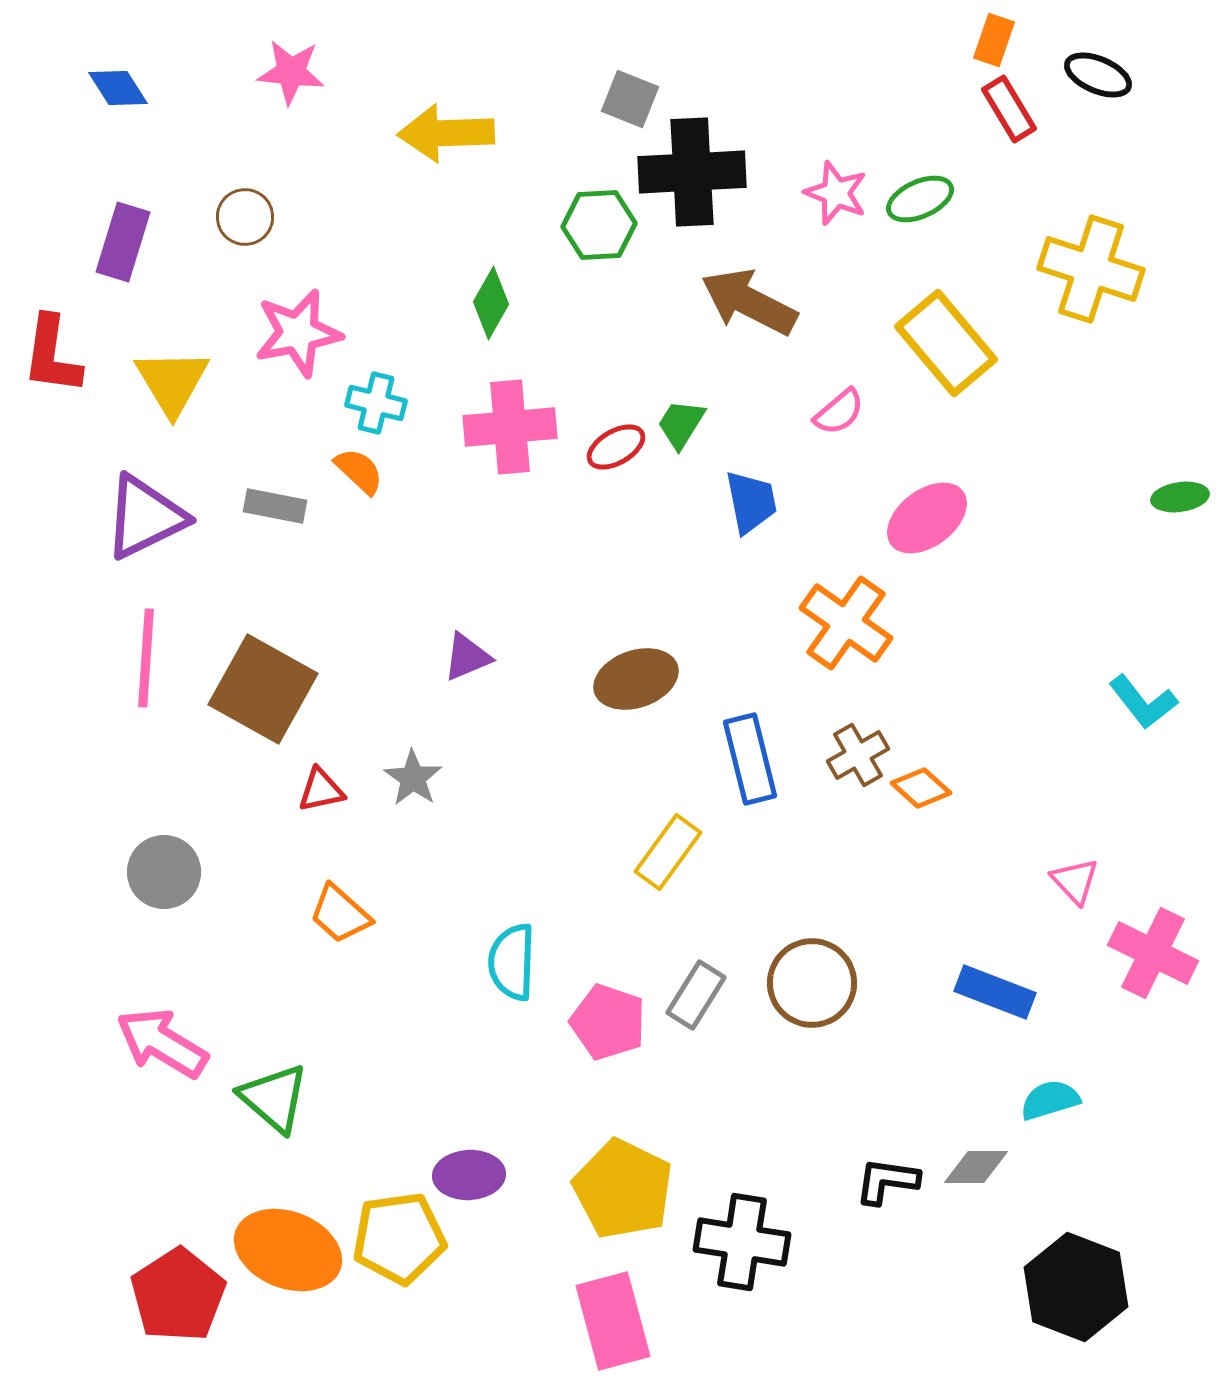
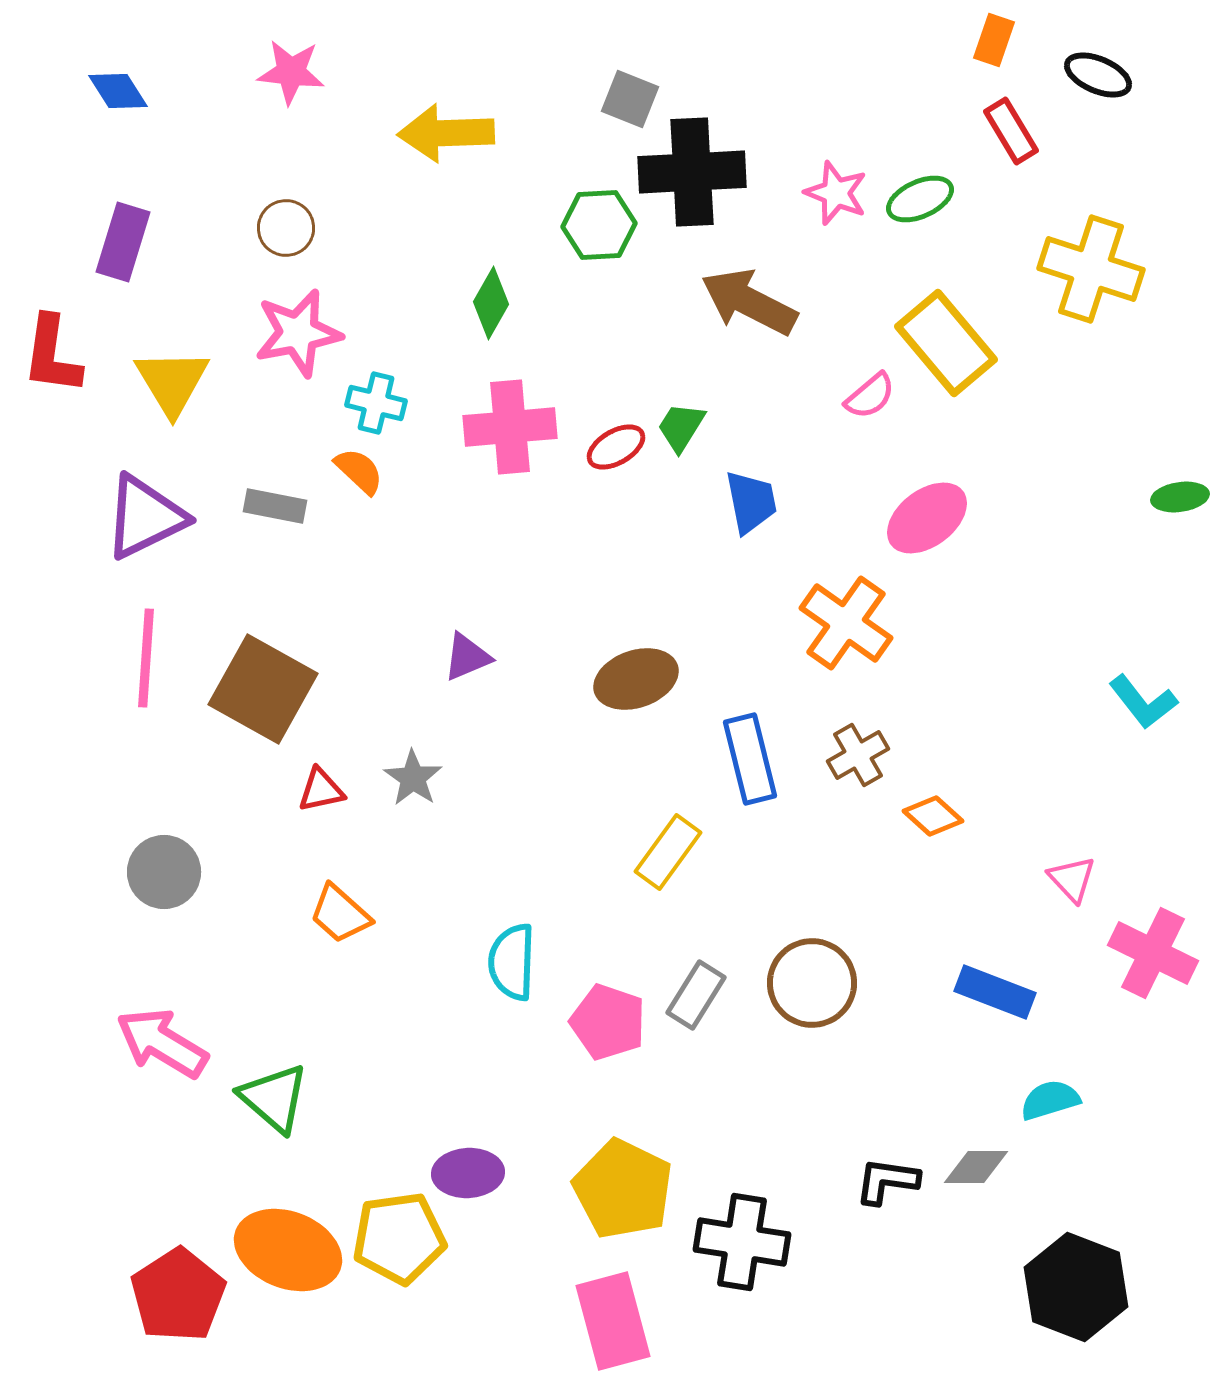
blue diamond at (118, 88): moved 3 px down
red rectangle at (1009, 109): moved 2 px right, 22 px down
brown circle at (245, 217): moved 41 px right, 11 px down
pink semicircle at (839, 412): moved 31 px right, 16 px up
green trapezoid at (681, 424): moved 3 px down
orange diamond at (921, 788): moved 12 px right, 28 px down
pink triangle at (1075, 881): moved 3 px left, 2 px up
purple ellipse at (469, 1175): moved 1 px left, 2 px up
